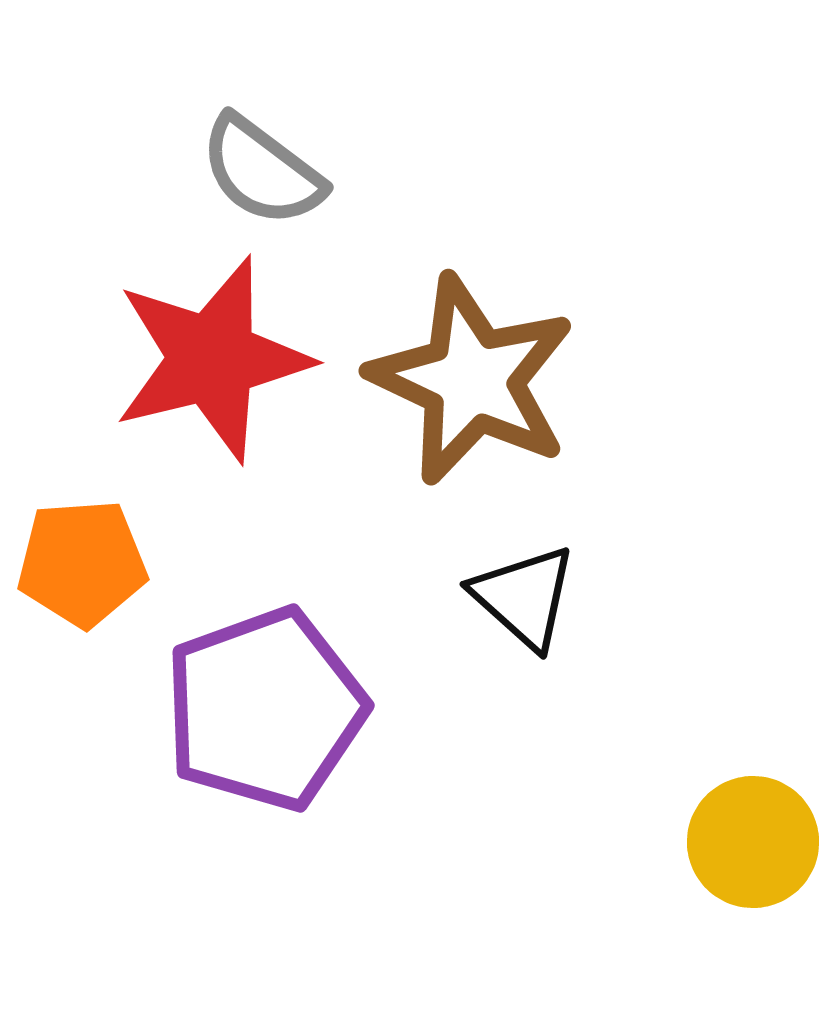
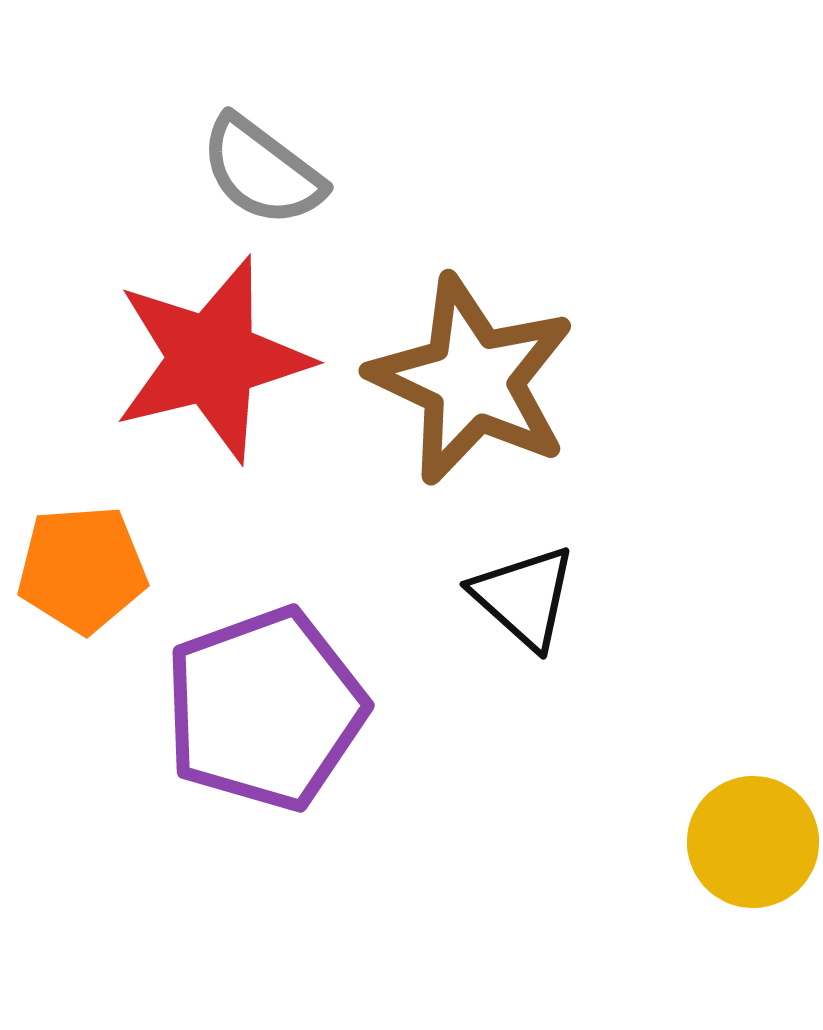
orange pentagon: moved 6 px down
